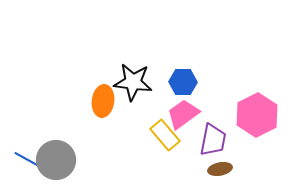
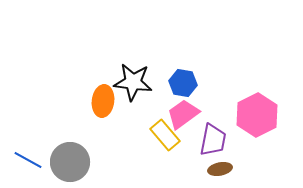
blue hexagon: moved 1 px down; rotated 8 degrees clockwise
gray circle: moved 14 px right, 2 px down
